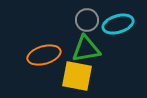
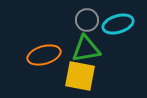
yellow square: moved 3 px right
